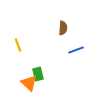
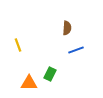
brown semicircle: moved 4 px right
green rectangle: moved 12 px right; rotated 40 degrees clockwise
orange triangle: rotated 42 degrees counterclockwise
